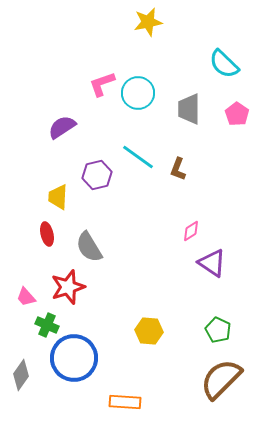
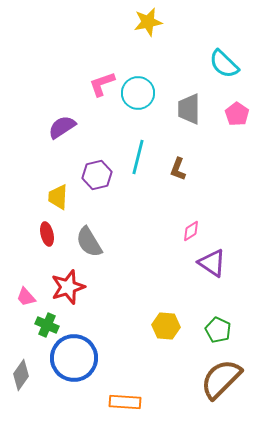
cyan line: rotated 68 degrees clockwise
gray semicircle: moved 5 px up
yellow hexagon: moved 17 px right, 5 px up
